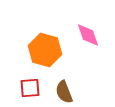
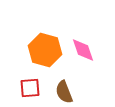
pink diamond: moved 5 px left, 15 px down
